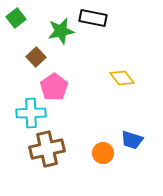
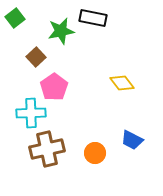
green square: moved 1 px left
yellow diamond: moved 5 px down
blue trapezoid: rotated 10 degrees clockwise
orange circle: moved 8 px left
